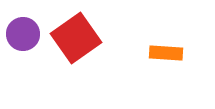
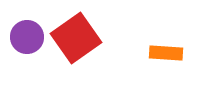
purple circle: moved 4 px right, 3 px down
